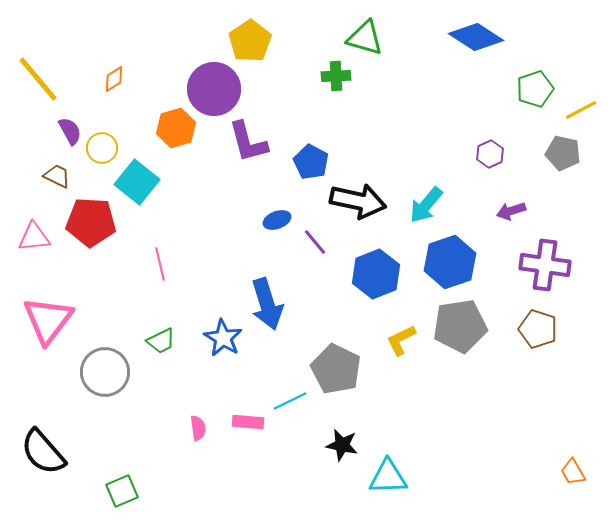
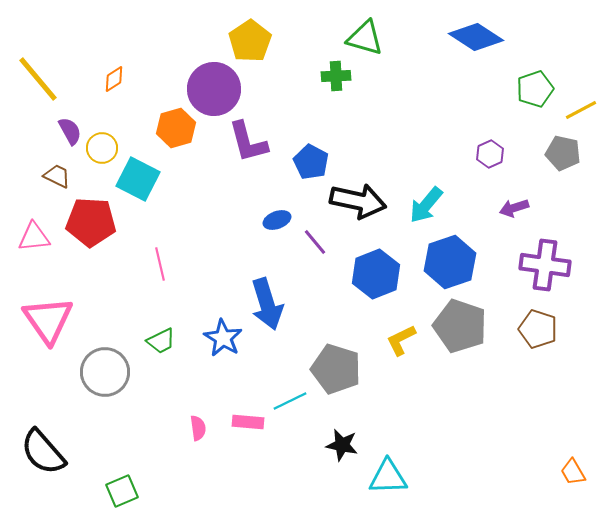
cyan square at (137, 182): moved 1 px right, 3 px up; rotated 12 degrees counterclockwise
purple arrow at (511, 211): moved 3 px right, 3 px up
pink triangle at (48, 320): rotated 12 degrees counterclockwise
gray pentagon at (460, 326): rotated 28 degrees clockwise
gray pentagon at (336, 369): rotated 9 degrees counterclockwise
